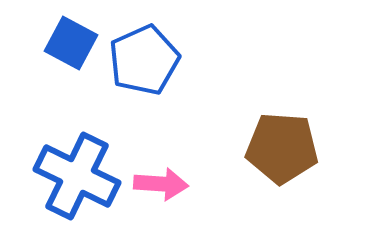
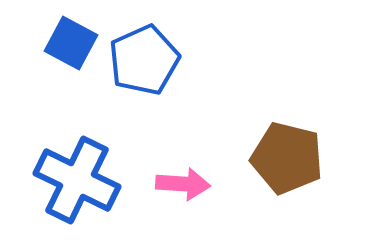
brown pentagon: moved 5 px right, 10 px down; rotated 10 degrees clockwise
blue cross: moved 4 px down
pink arrow: moved 22 px right
